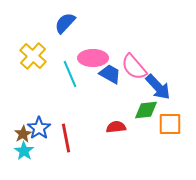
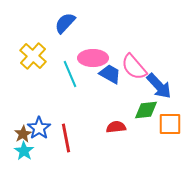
blue arrow: moved 1 px right, 1 px up
